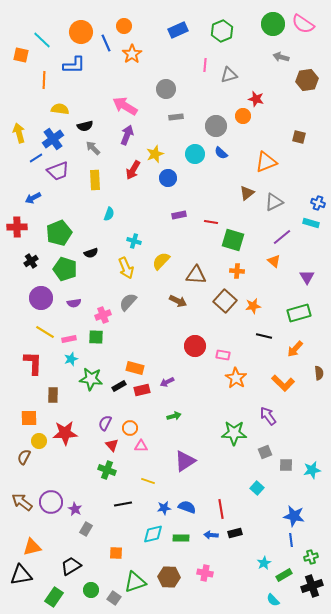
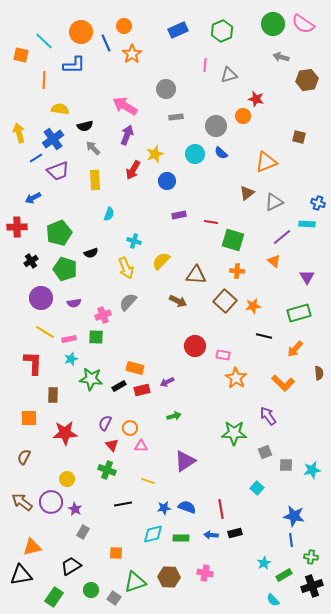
cyan line at (42, 40): moved 2 px right, 1 px down
blue circle at (168, 178): moved 1 px left, 3 px down
cyan rectangle at (311, 223): moved 4 px left, 1 px down; rotated 14 degrees counterclockwise
yellow circle at (39, 441): moved 28 px right, 38 px down
gray rectangle at (86, 529): moved 3 px left, 3 px down
green cross at (311, 557): rotated 24 degrees clockwise
